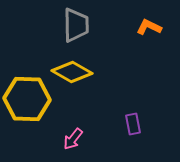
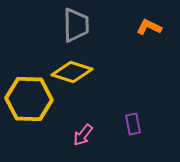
yellow diamond: rotated 12 degrees counterclockwise
yellow hexagon: moved 2 px right
pink arrow: moved 10 px right, 4 px up
